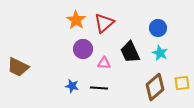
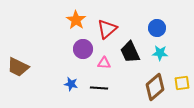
red triangle: moved 3 px right, 6 px down
blue circle: moved 1 px left
cyan star: rotated 21 degrees counterclockwise
blue star: moved 1 px left, 2 px up
